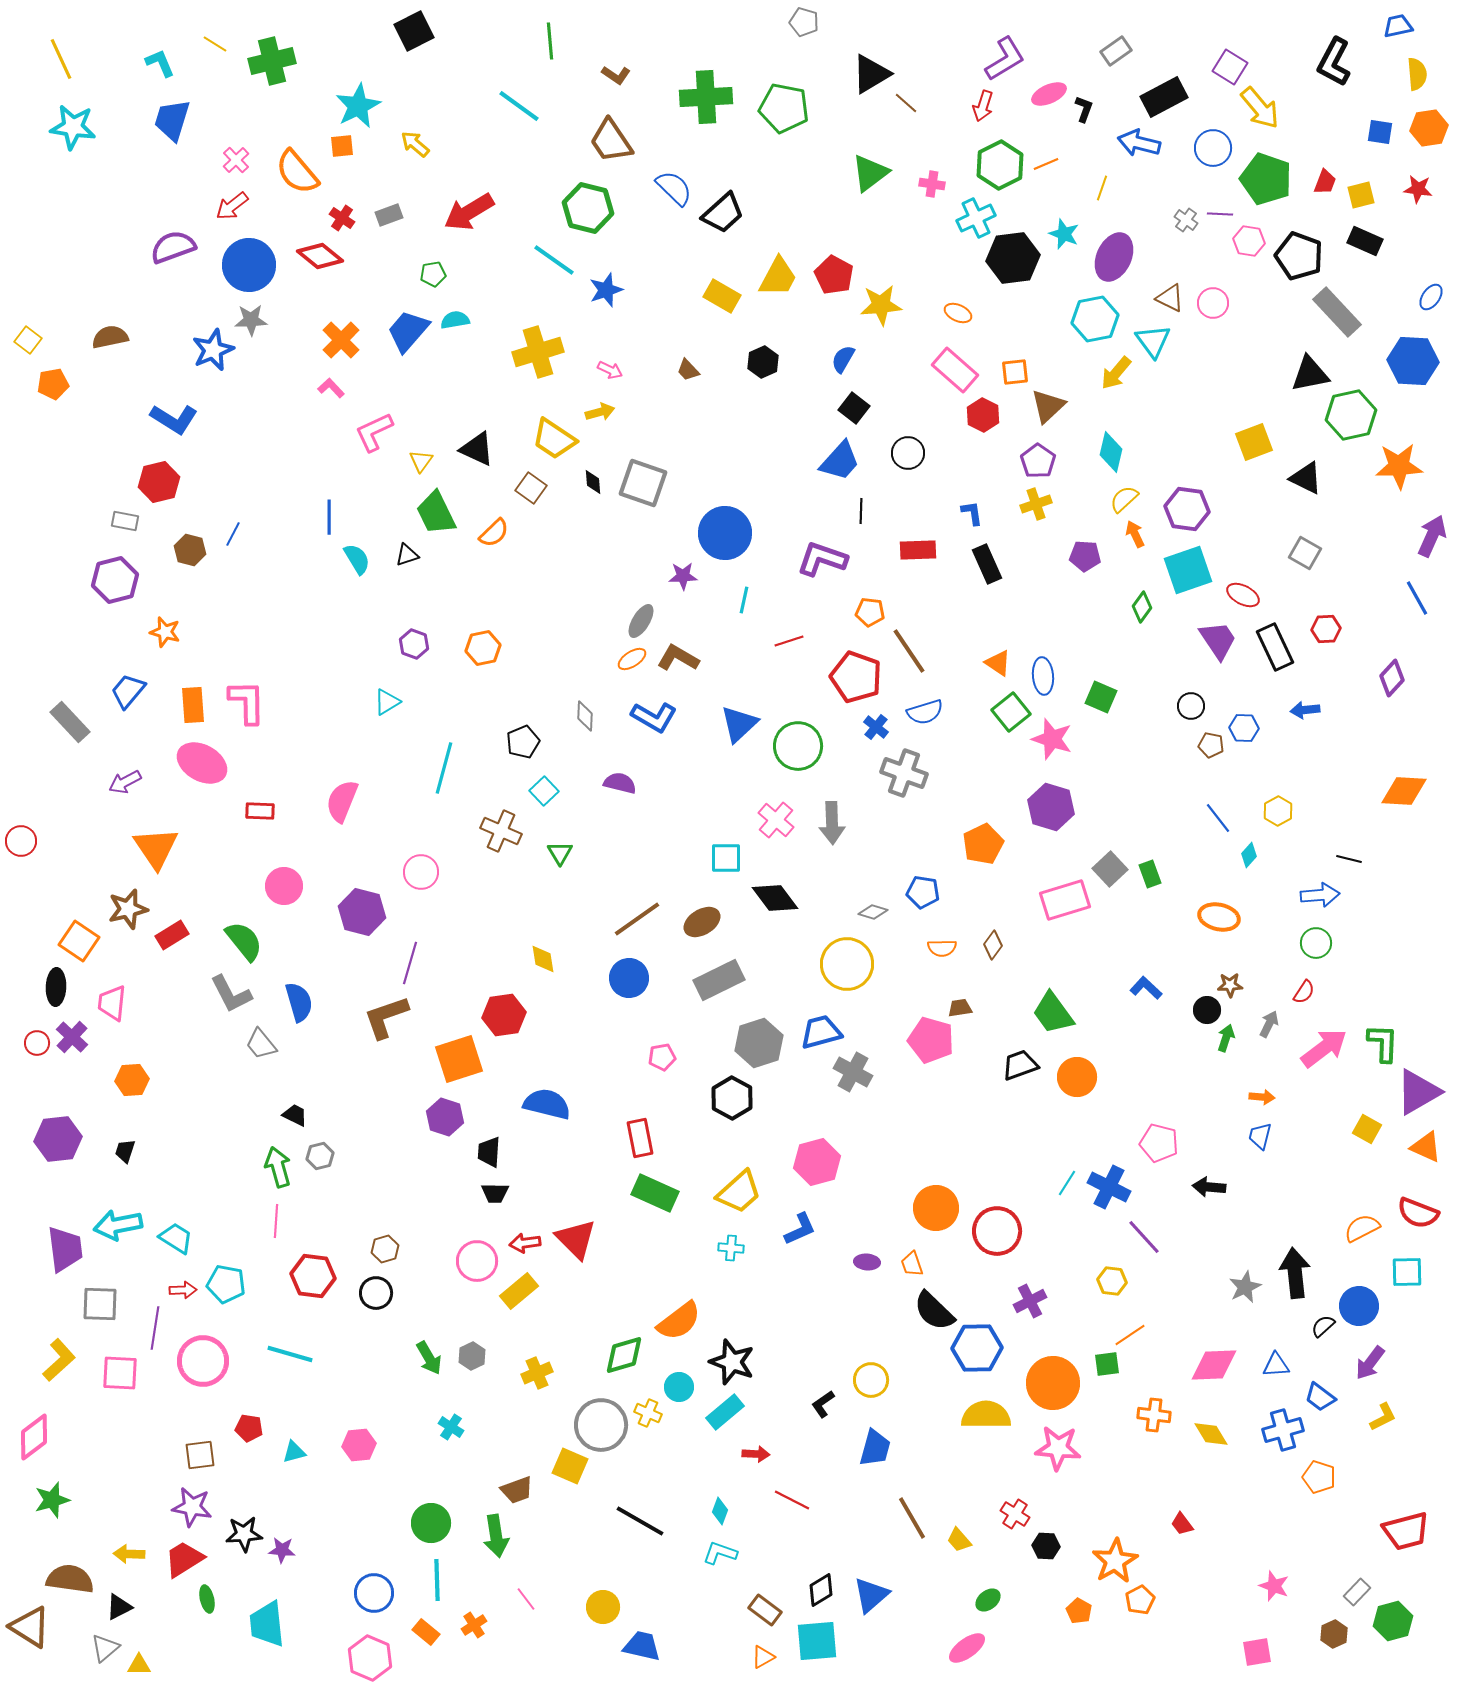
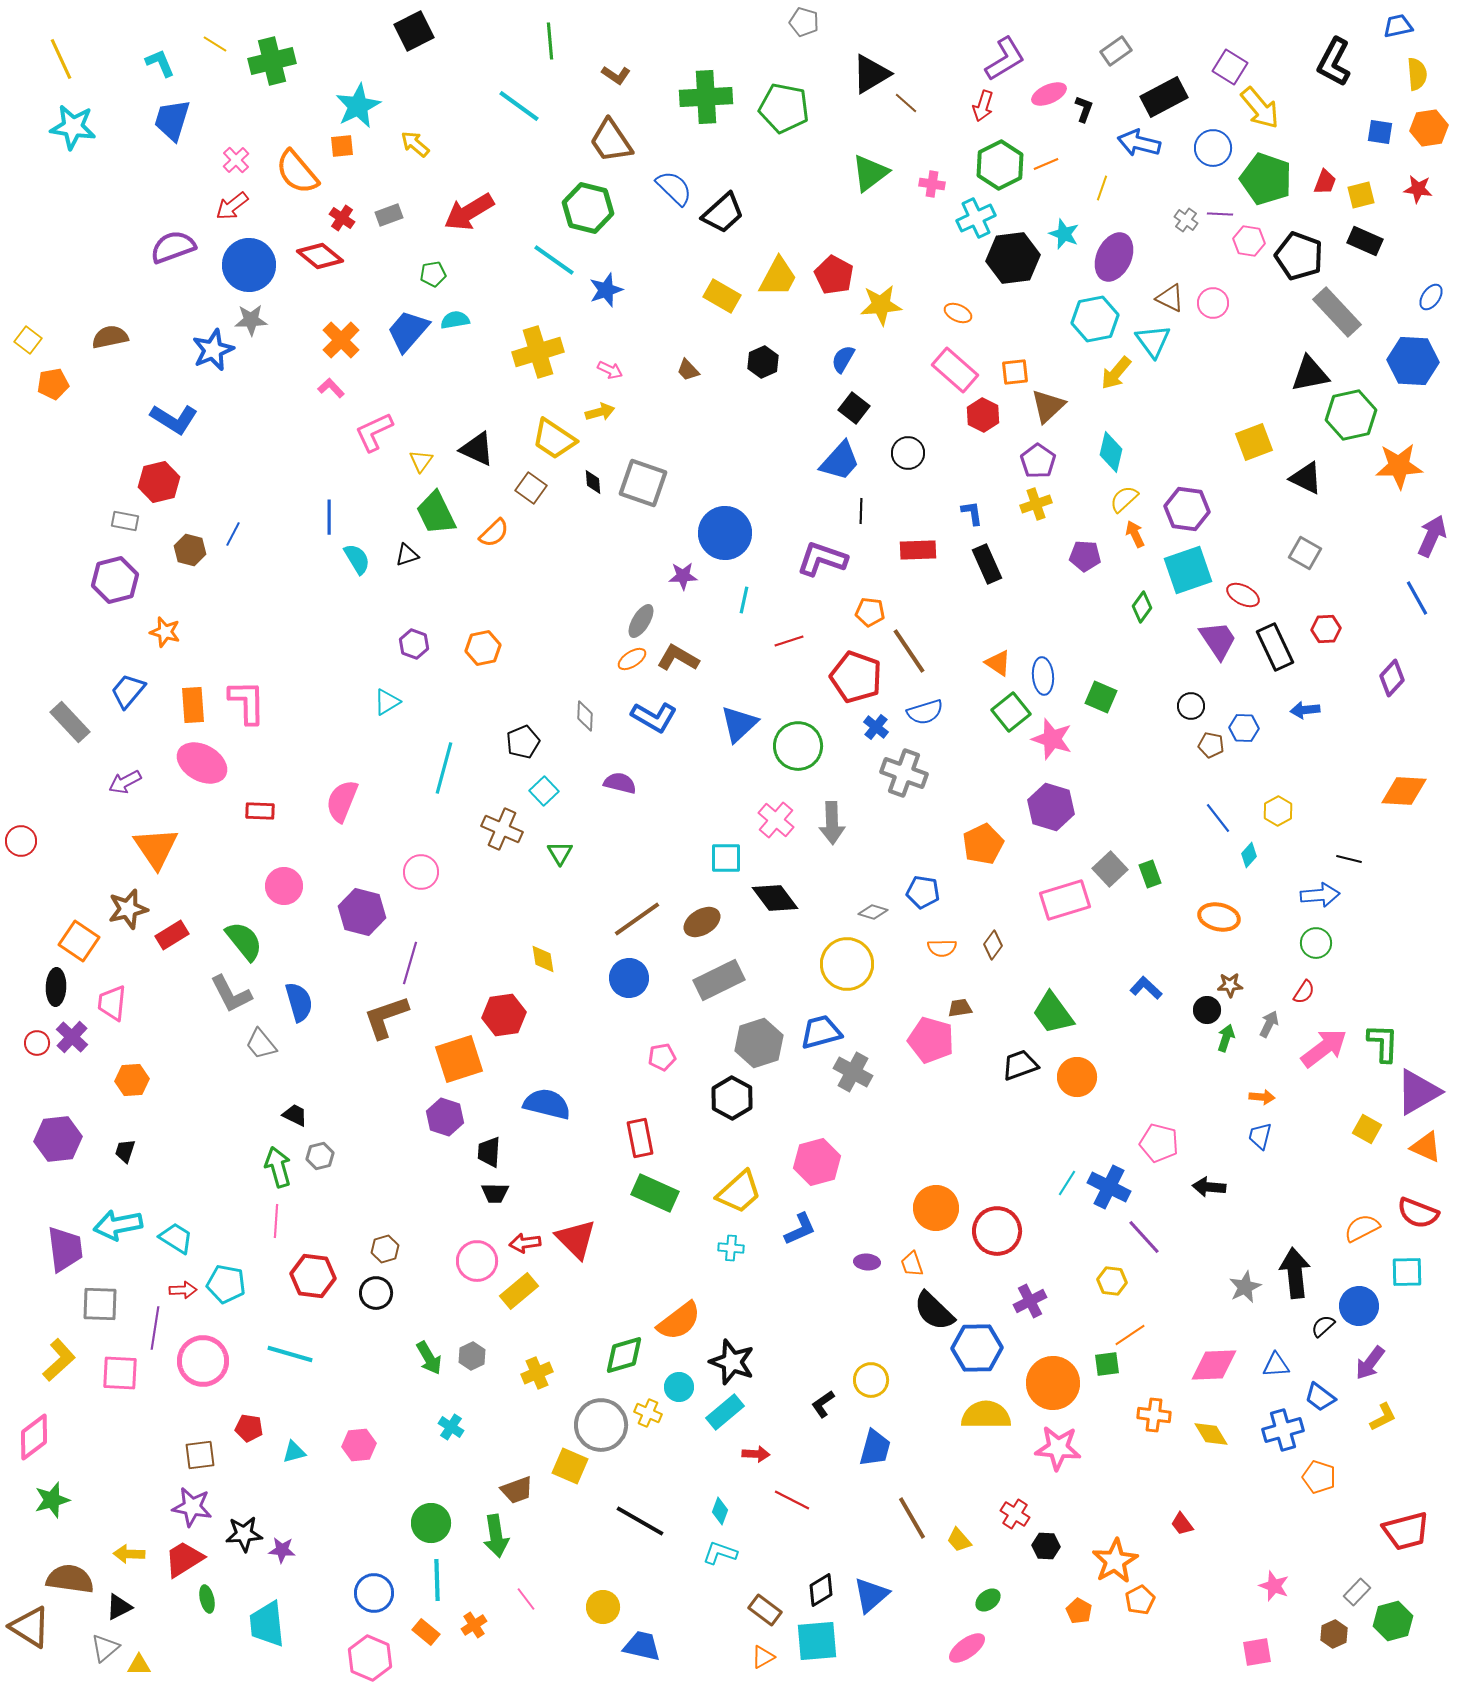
brown cross at (501, 831): moved 1 px right, 2 px up
